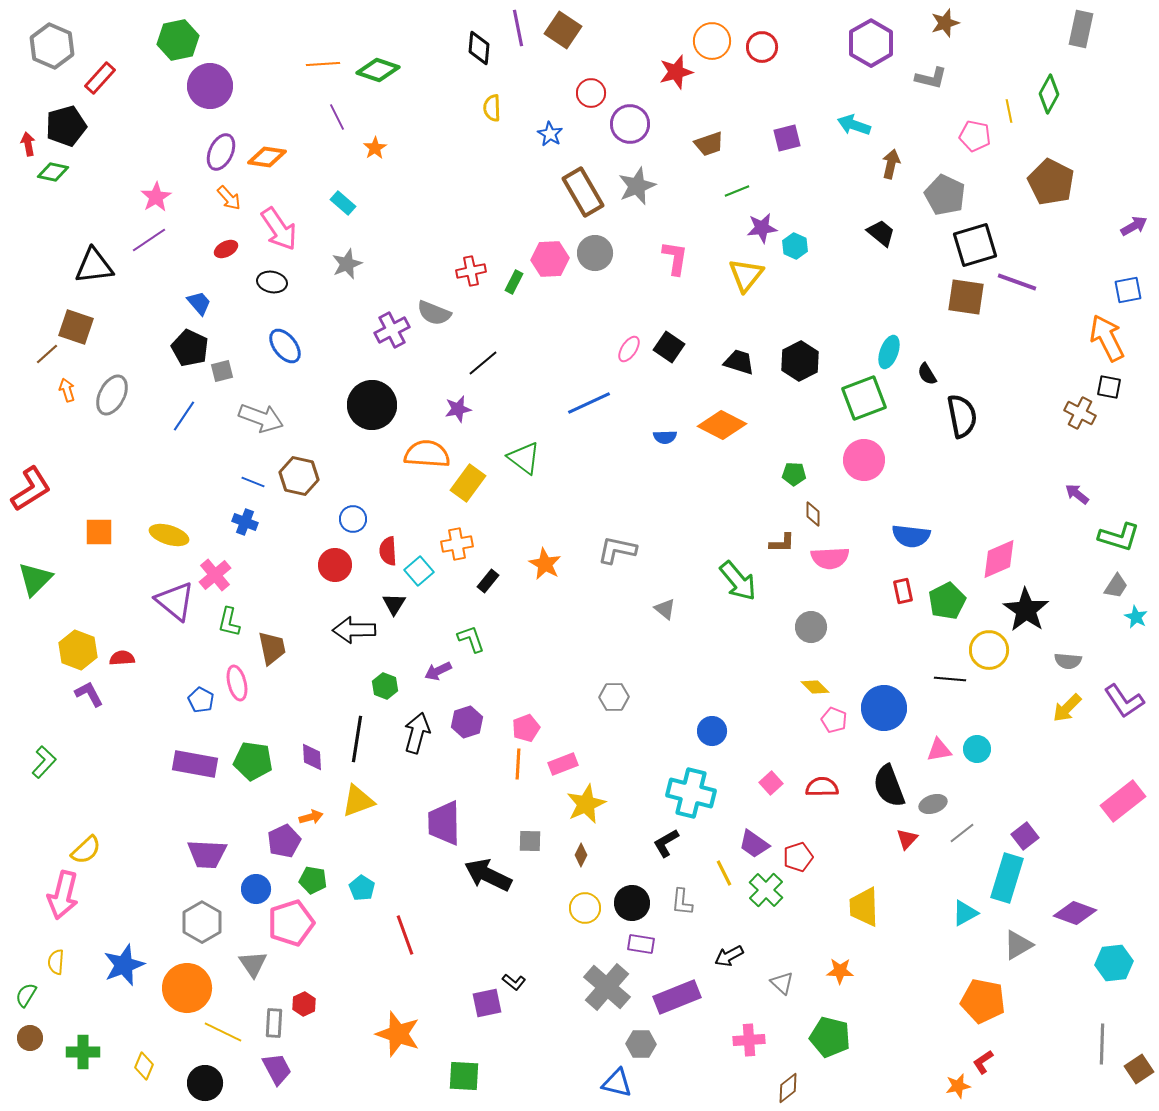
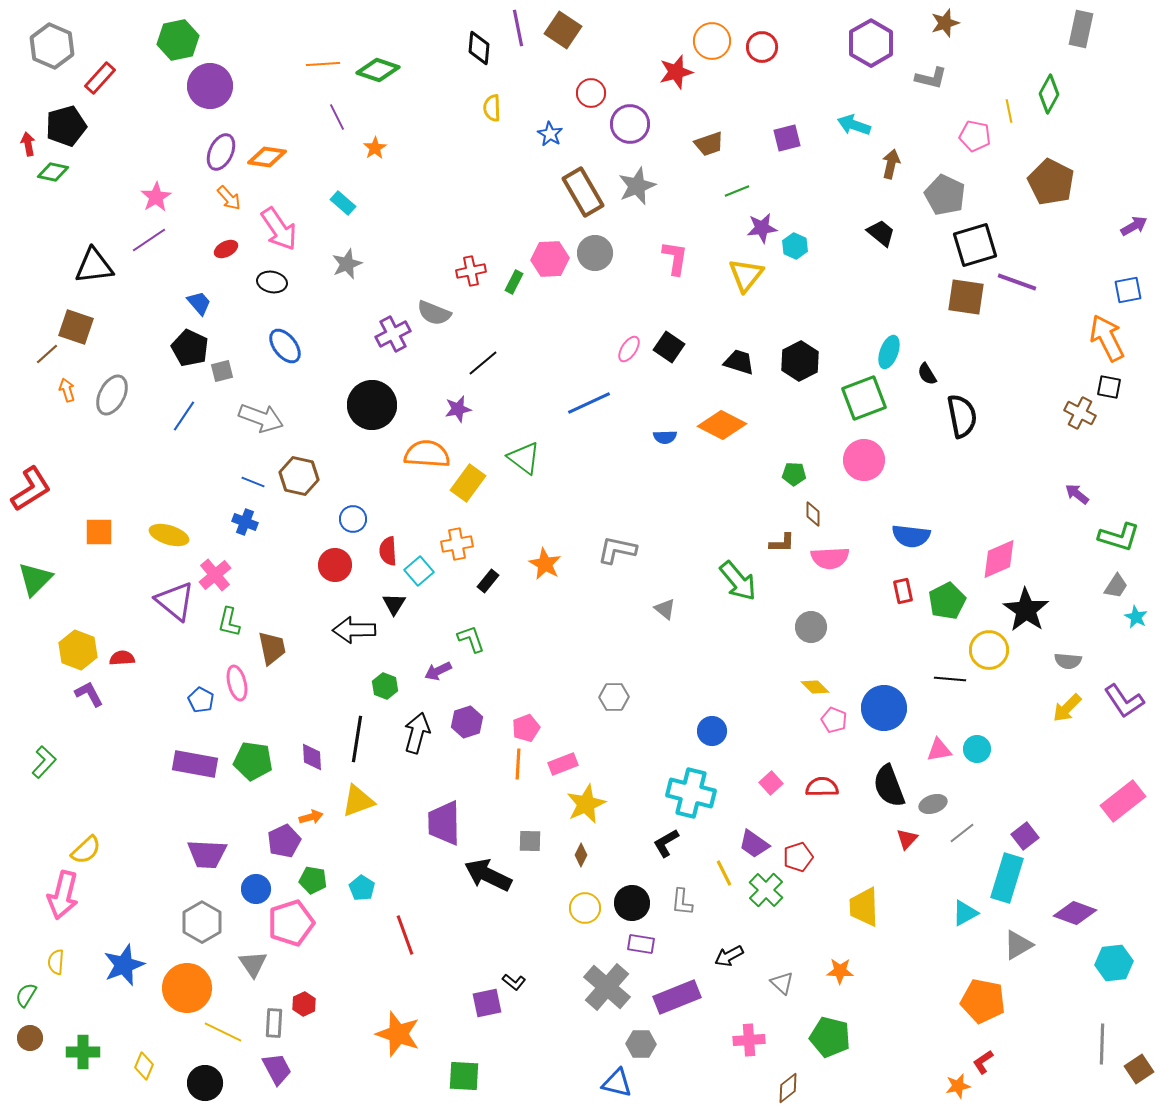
purple cross at (392, 330): moved 1 px right, 4 px down
